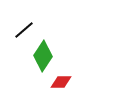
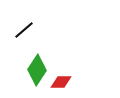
green diamond: moved 6 px left, 14 px down
